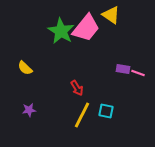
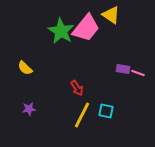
purple star: moved 1 px up
